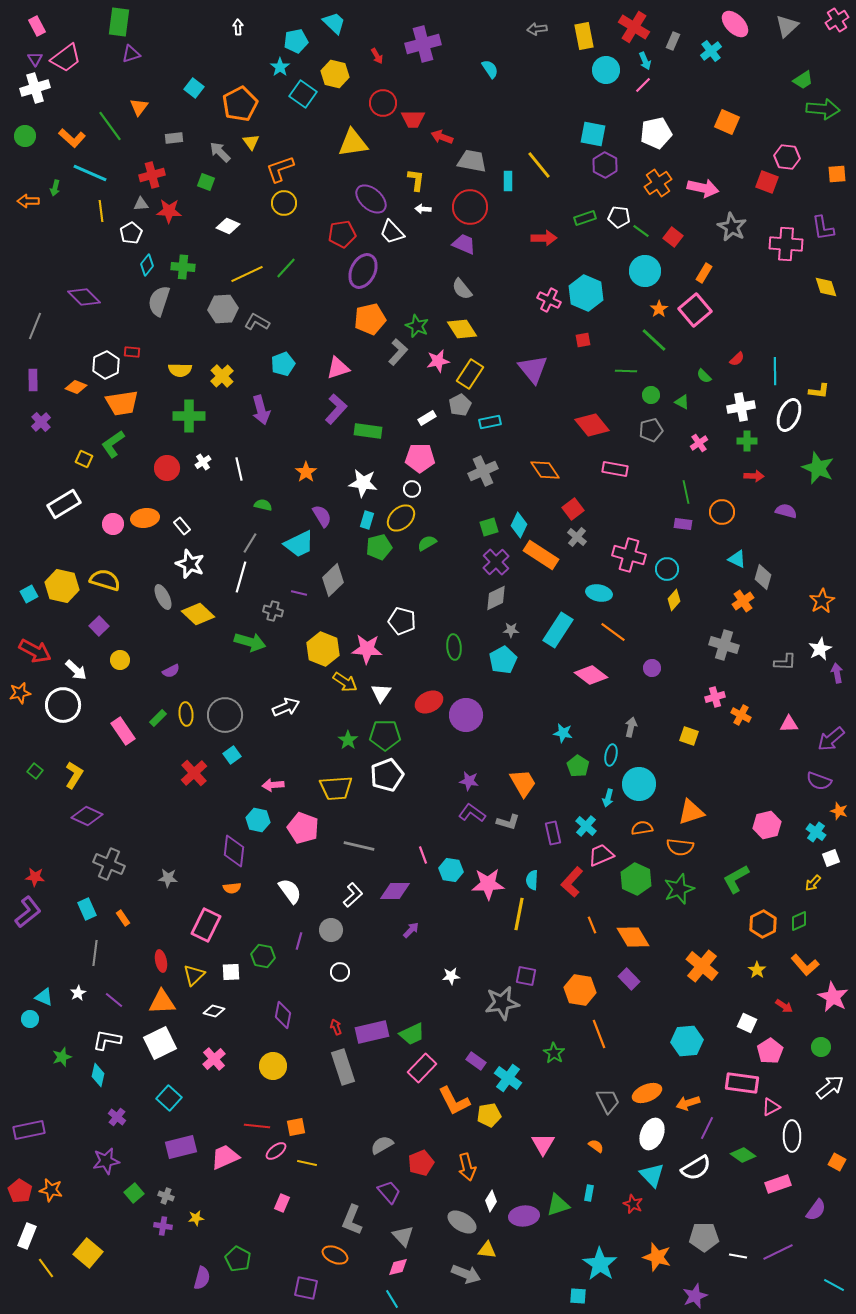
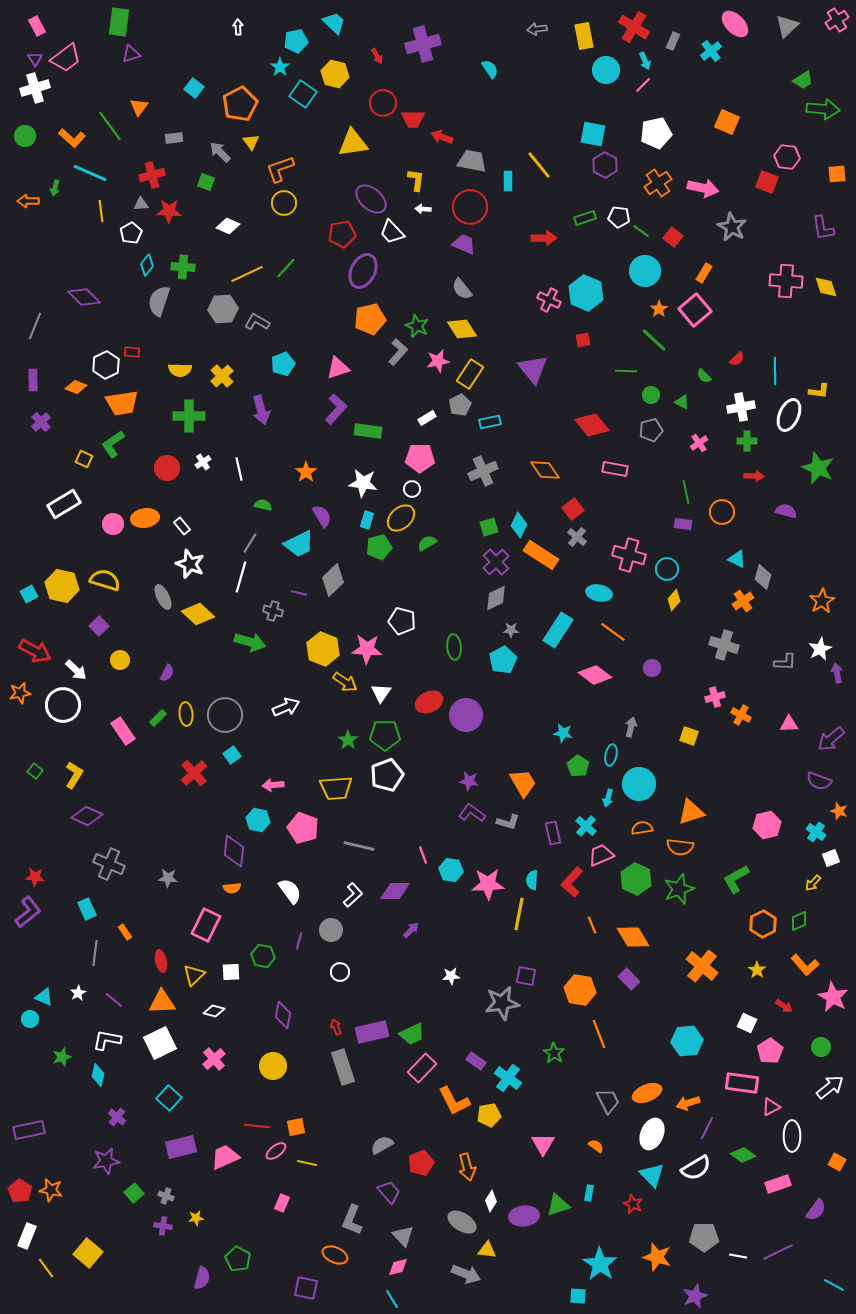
pink cross at (786, 244): moved 37 px down
purple semicircle at (171, 671): moved 4 px left, 2 px down; rotated 36 degrees counterclockwise
pink diamond at (591, 675): moved 4 px right
orange rectangle at (123, 918): moved 2 px right, 14 px down
